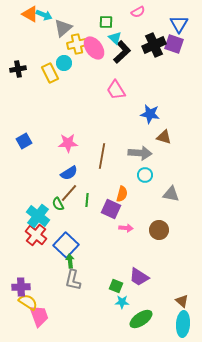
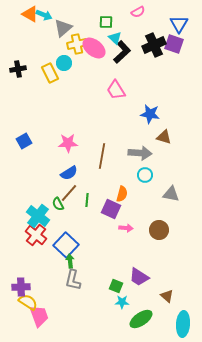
pink ellipse at (94, 48): rotated 15 degrees counterclockwise
brown triangle at (182, 301): moved 15 px left, 5 px up
